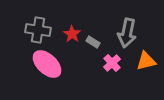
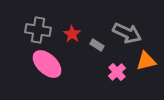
gray arrow: rotated 76 degrees counterclockwise
gray rectangle: moved 4 px right, 3 px down
pink cross: moved 5 px right, 9 px down
